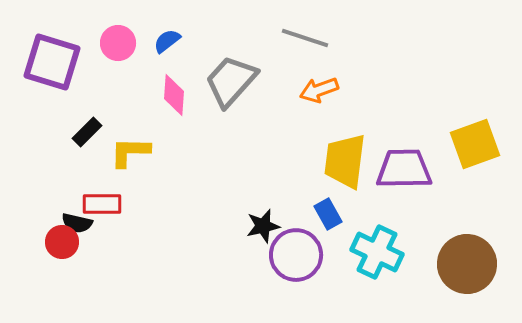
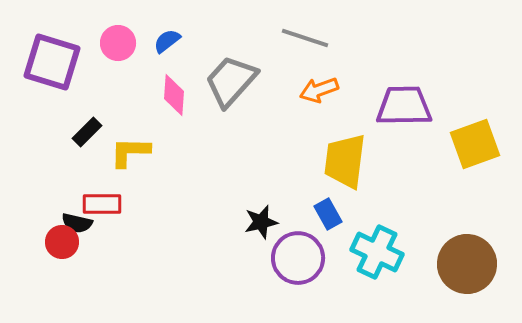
purple trapezoid: moved 63 px up
black star: moved 2 px left, 4 px up
purple circle: moved 2 px right, 3 px down
